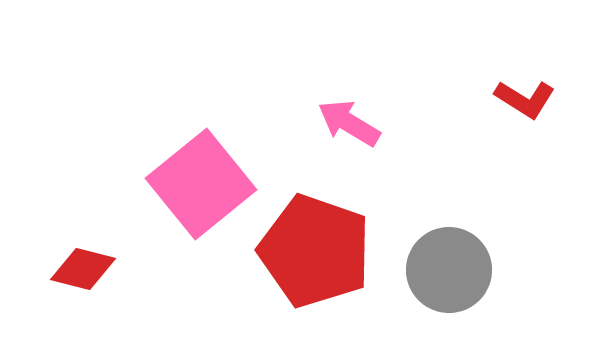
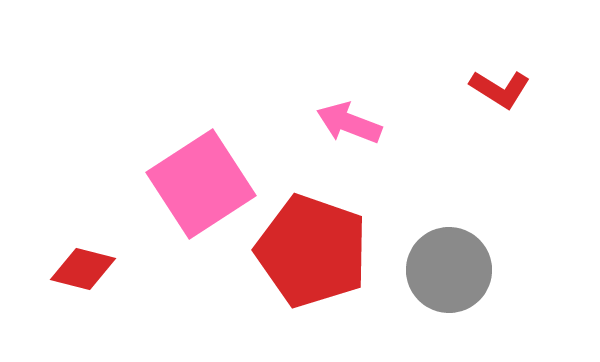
red L-shape: moved 25 px left, 10 px up
pink arrow: rotated 10 degrees counterclockwise
pink square: rotated 6 degrees clockwise
red pentagon: moved 3 px left
